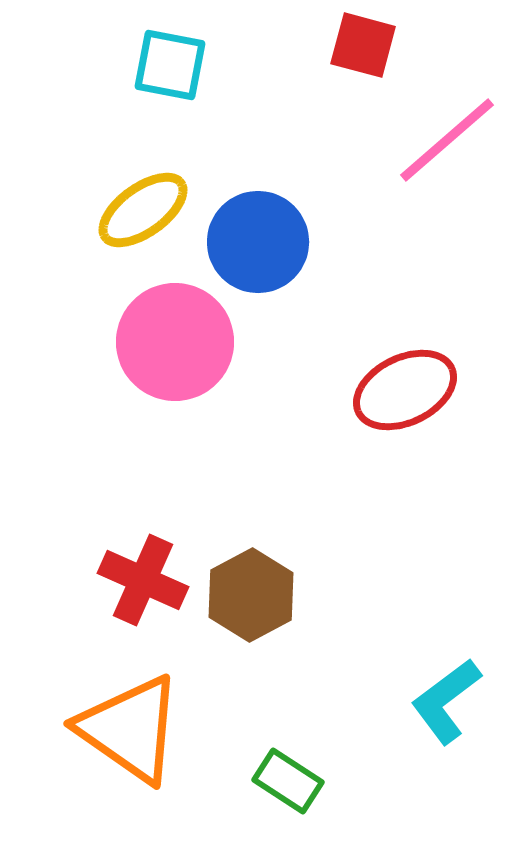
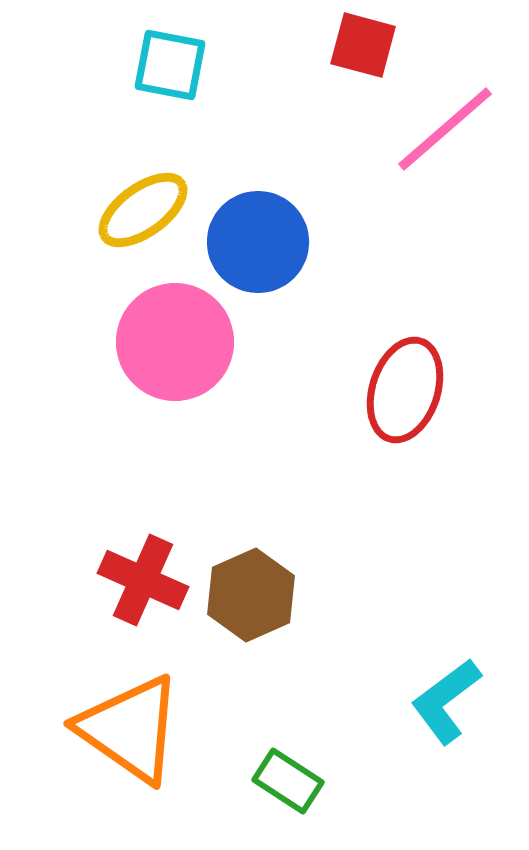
pink line: moved 2 px left, 11 px up
red ellipse: rotated 46 degrees counterclockwise
brown hexagon: rotated 4 degrees clockwise
